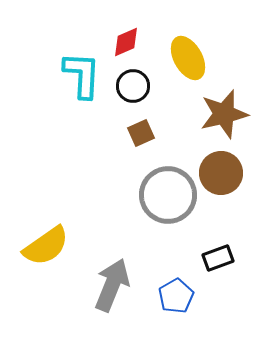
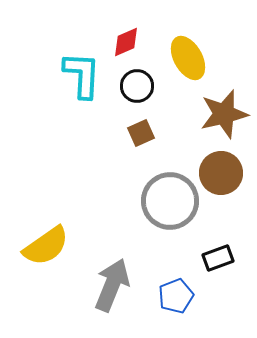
black circle: moved 4 px right
gray circle: moved 2 px right, 6 px down
blue pentagon: rotated 8 degrees clockwise
